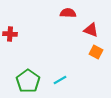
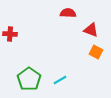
green pentagon: moved 1 px right, 2 px up
